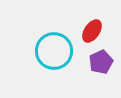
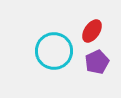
purple pentagon: moved 4 px left
